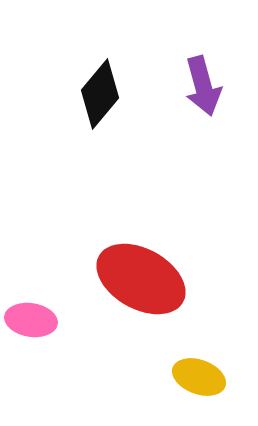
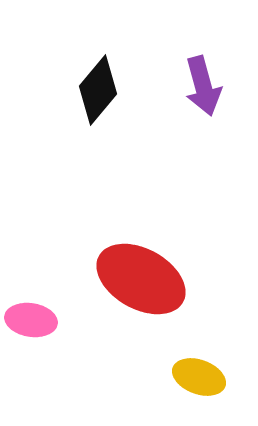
black diamond: moved 2 px left, 4 px up
